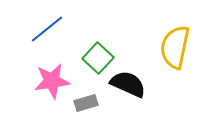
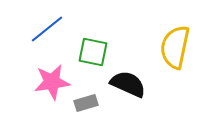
green square: moved 5 px left, 6 px up; rotated 32 degrees counterclockwise
pink star: moved 1 px down
